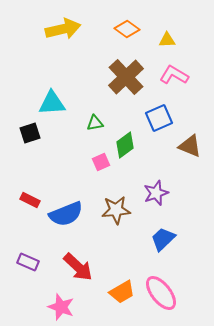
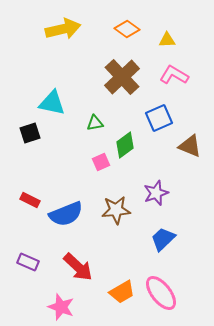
brown cross: moved 4 px left
cyan triangle: rotated 16 degrees clockwise
